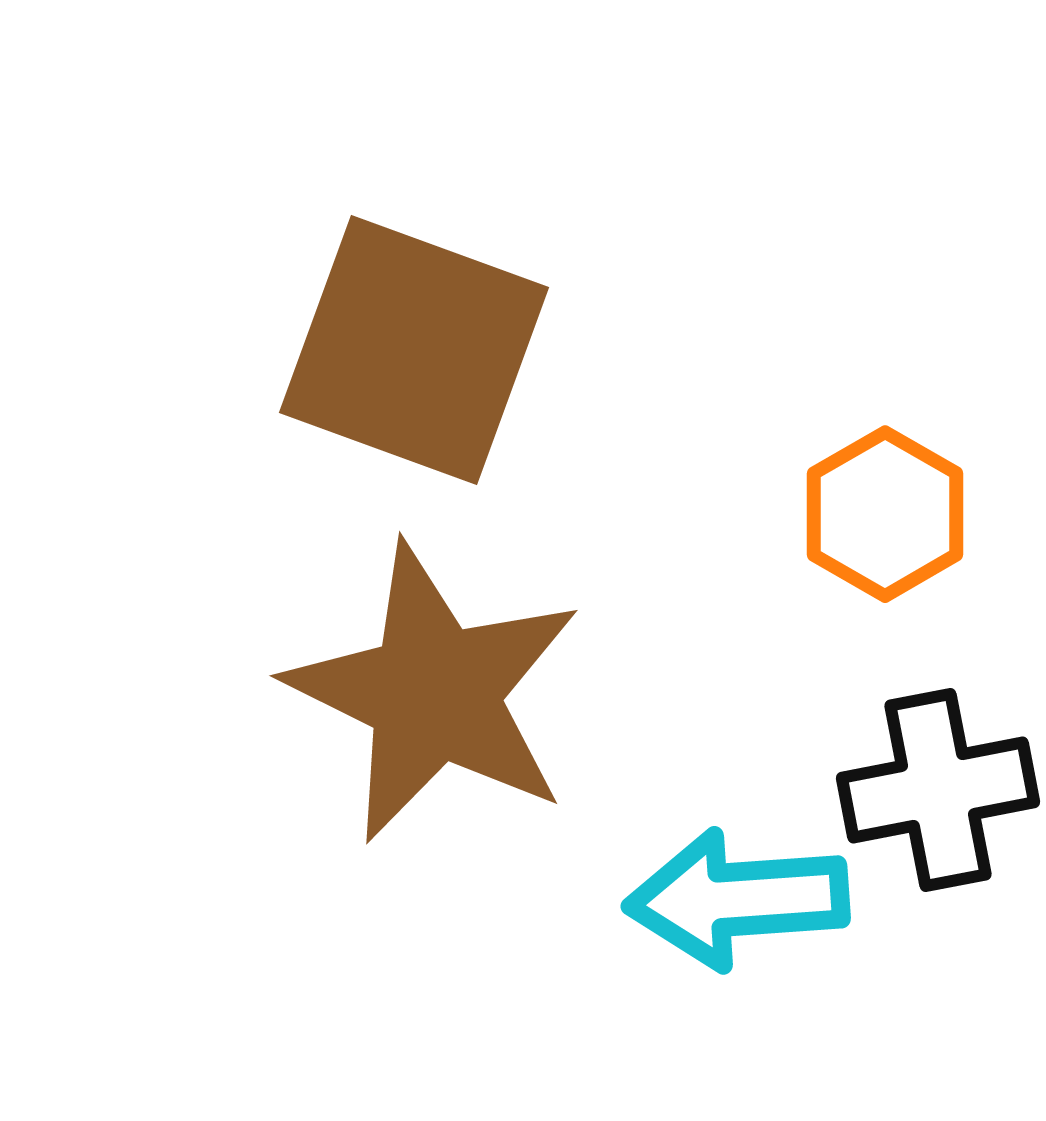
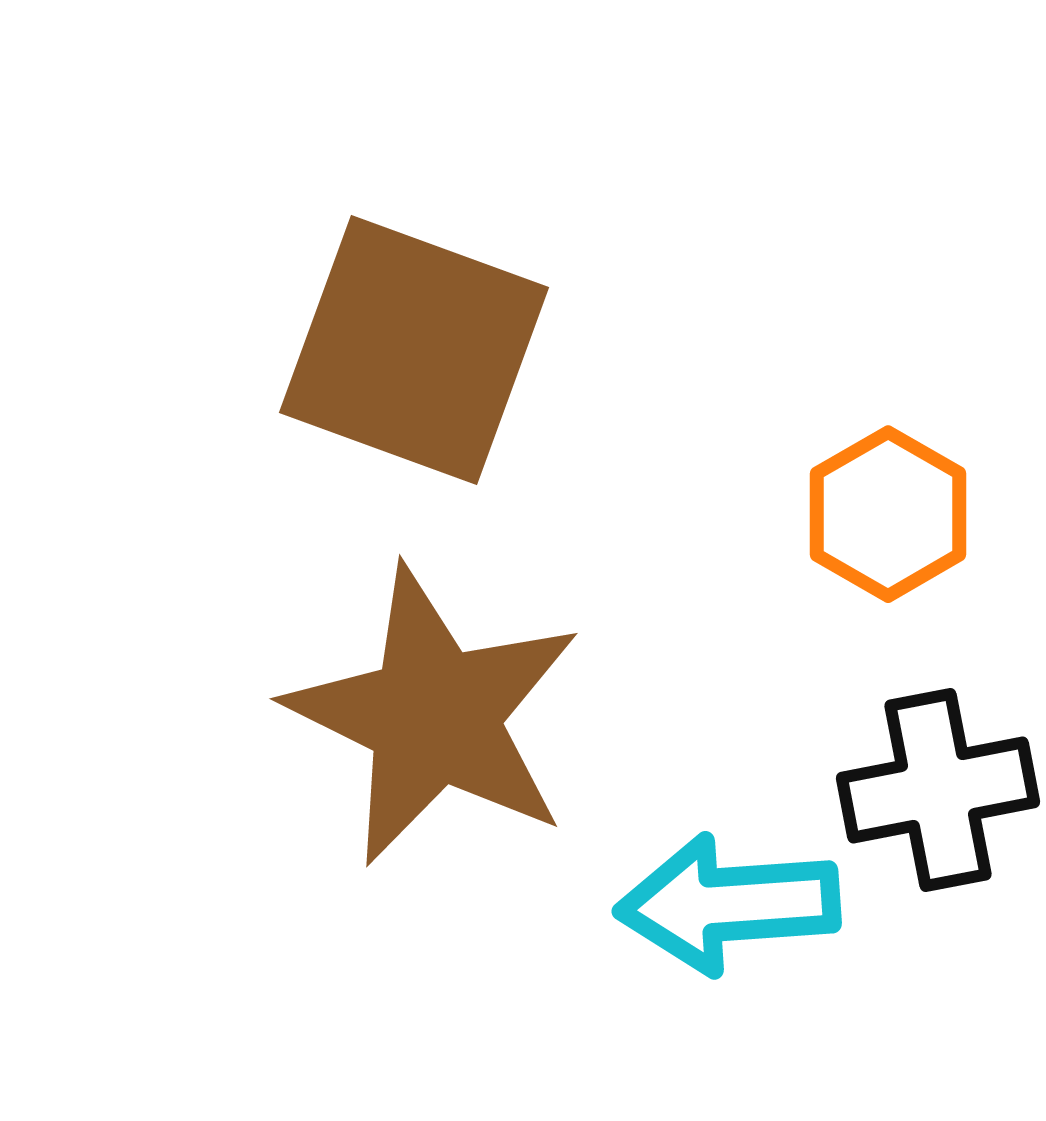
orange hexagon: moved 3 px right
brown star: moved 23 px down
cyan arrow: moved 9 px left, 5 px down
